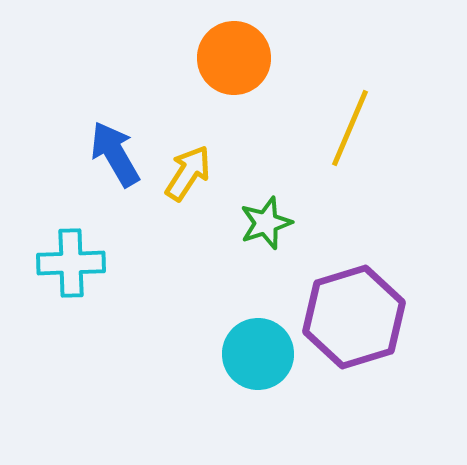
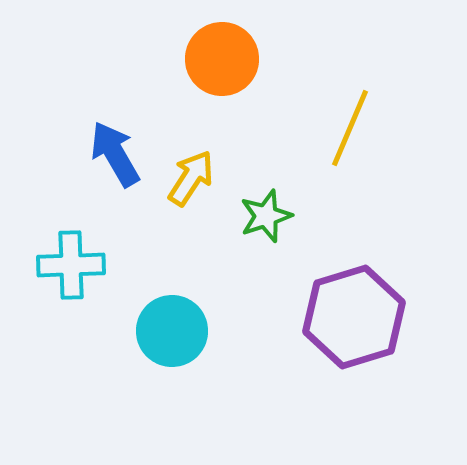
orange circle: moved 12 px left, 1 px down
yellow arrow: moved 3 px right, 5 px down
green star: moved 7 px up
cyan cross: moved 2 px down
cyan circle: moved 86 px left, 23 px up
